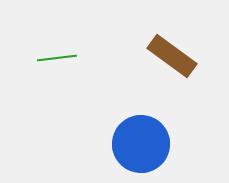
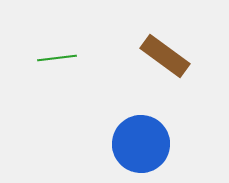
brown rectangle: moved 7 px left
